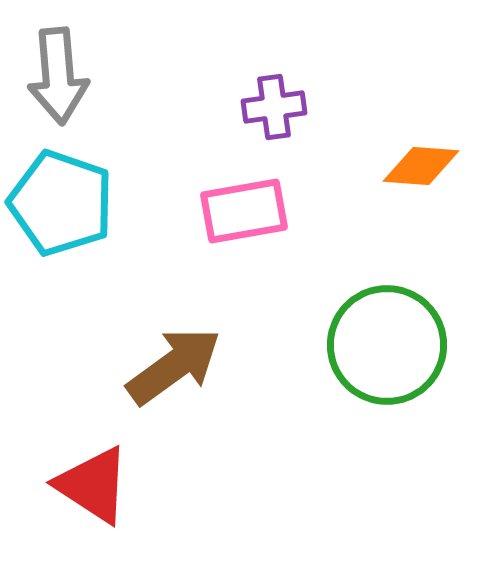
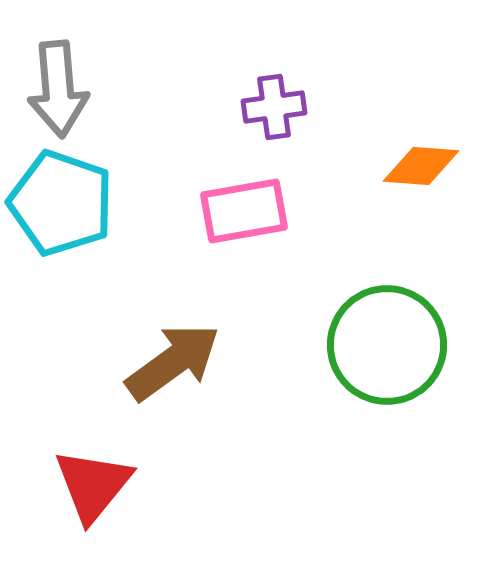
gray arrow: moved 13 px down
brown arrow: moved 1 px left, 4 px up
red triangle: rotated 36 degrees clockwise
